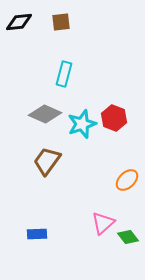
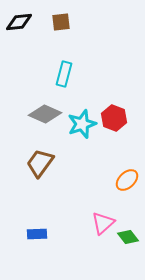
brown trapezoid: moved 7 px left, 2 px down
